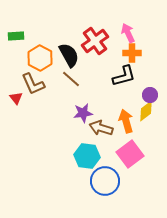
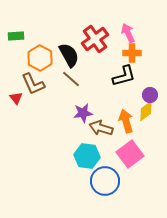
red cross: moved 2 px up
